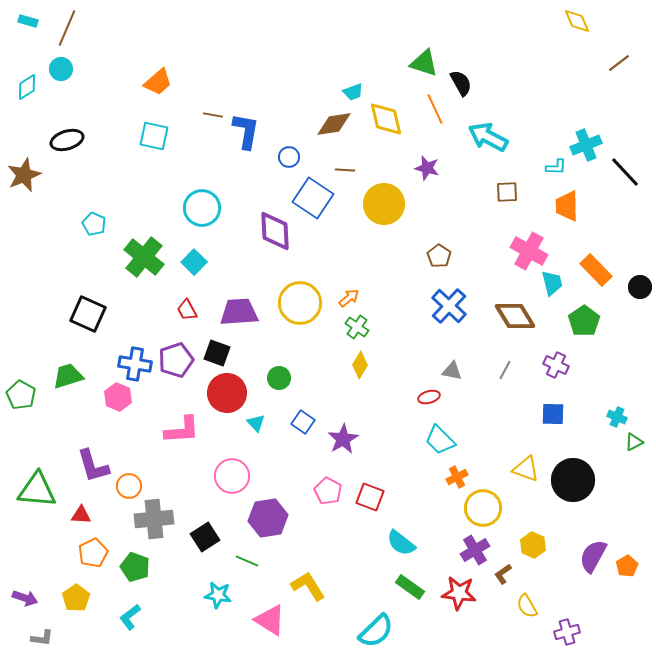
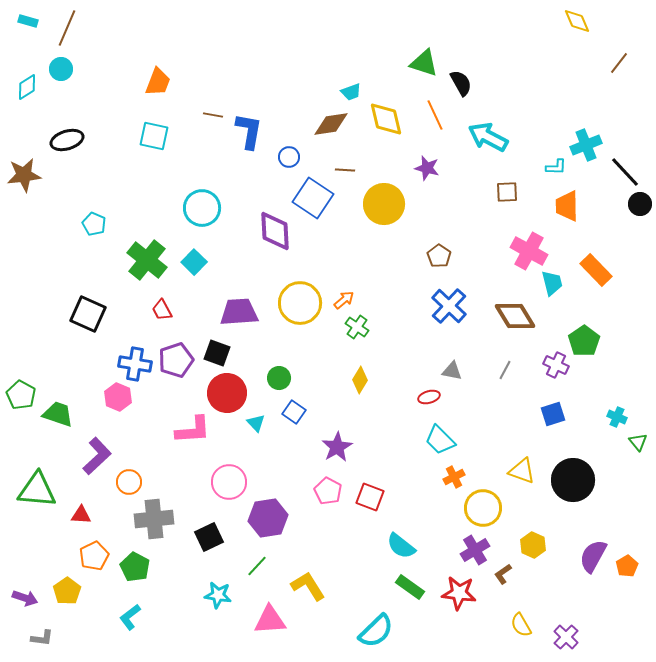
brown line at (619, 63): rotated 15 degrees counterclockwise
orange trapezoid at (158, 82): rotated 28 degrees counterclockwise
cyan trapezoid at (353, 92): moved 2 px left
orange line at (435, 109): moved 6 px down
brown diamond at (334, 124): moved 3 px left
blue L-shape at (246, 131): moved 3 px right
brown star at (24, 175): rotated 16 degrees clockwise
green cross at (144, 257): moved 3 px right, 3 px down
black circle at (640, 287): moved 83 px up
orange arrow at (349, 298): moved 5 px left, 2 px down
red trapezoid at (187, 310): moved 25 px left
green pentagon at (584, 321): moved 20 px down
yellow diamond at (360, 365): moved 15 px down
green trapezoid at (68, 376): moved 10 px left, 38 px down; rotated 36 degrees clockwise
blue square at (553, 414): rotated 20 degrees counterclockwise
blue square at (303, 422): moved 9 px left, 10 px up
pink L-shape at (182, 430): moved 11 px right
purple star at (343, 439): moved 6 px left, 8 px down
green triangle at (634, 442): moved 4 px right; rotated 42 degrees counterclockwise
purple L-shape at (93, 466): moved 4 px right, 10 px up; rotated 117 degrees counterclockwise
yellow triangle at (526, 469): moved 4 px left, 2 px down
pink circle at (232, 476): moved 3 px left, 6 px down
orange cross at (457, 477): moved 3 px left
orange circle at (129, 486): moved 4 px up
black square at (205, 537): moved 4 px right; rotated 8 degrees clockwise
cyan semicircle at (401, 543): moved 3 px down
orange pentagon at (93, 553): moved 1 px right, 3 px down
green line at (247, 561): moved 10 px right, 5 px down; rotated 70 degrees counterclockwise
green pentagon at (135, 567): rotated 8 degrees clockwise
yellow pentagon at (76, 598): moved 9 px left, 7 px up
yellow semicircle at (527, 606): moved 6 px left, 19 px down
pink triangle at (270, 620): rotated 36 degrees counterclockwise
purple cross at (567, 632): moved 1 px left, 5 px down; rotated 30 degrees counterclockwise
